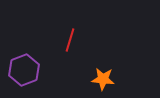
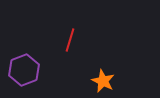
orange star: moved 2 px down; rotated 20 degrees clockwise
